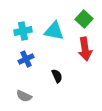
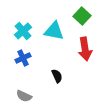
green square: moved 2 px left, 3 px up
cyan cross: rotated 30 degrees counterclockwise
blue cross: moved 3 px left, 1 px up
